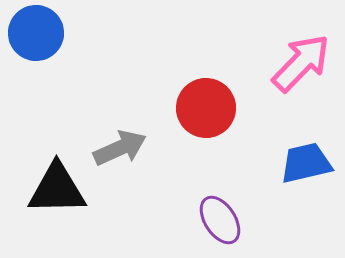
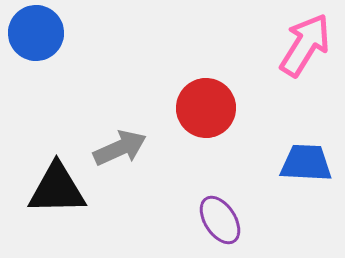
pink arrow: moved 4 px right, 18 px up; rotated 12 degrees counterclockwise
blue trapezoid: rotated 16 degrees clockwise
